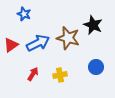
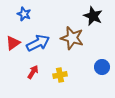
black star: moved 9 px up
brown star: moved 4 px right
red triangle: moved 2 px right, 2 px up
blue circle: moved 6 px right
red arrow: moved 2 px up
